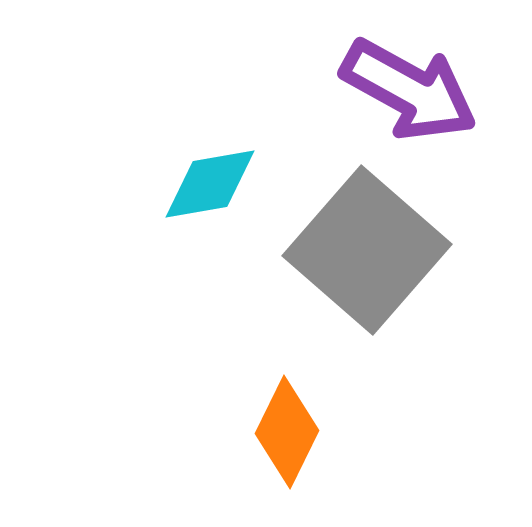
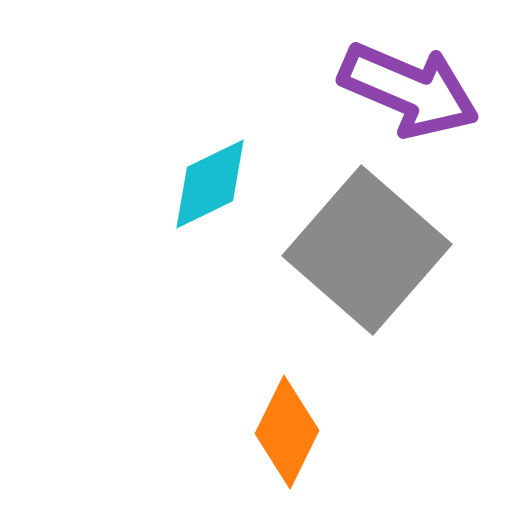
purple arrow: rotated 6 degrees counterclockwise
cyan diamond: rotated 16 degrees counterclockwise
